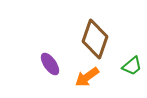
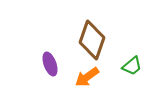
brown diamond: moved 3 px left, 1 px down
purple ellipse: rotated 15 degrees clockwise
